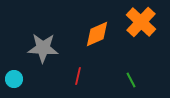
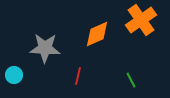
orange cross: moved 2 px up; rotated 12 degrees clockwise
gray star: moved 2 px right
cyan circle: moved 4 px up
